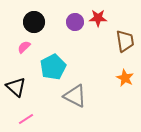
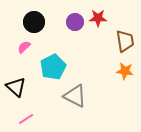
orange star: moved 7 px up; rotated 18 degrees counterclockwise
